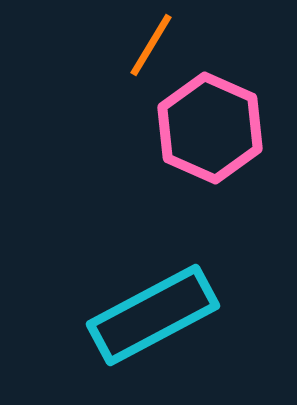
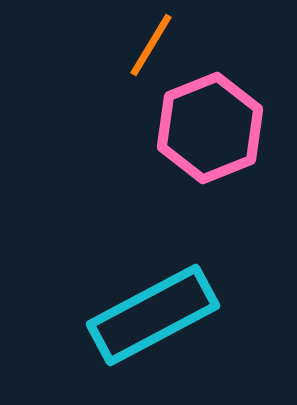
pink hexagon: rotated 14 degrees clockwise
